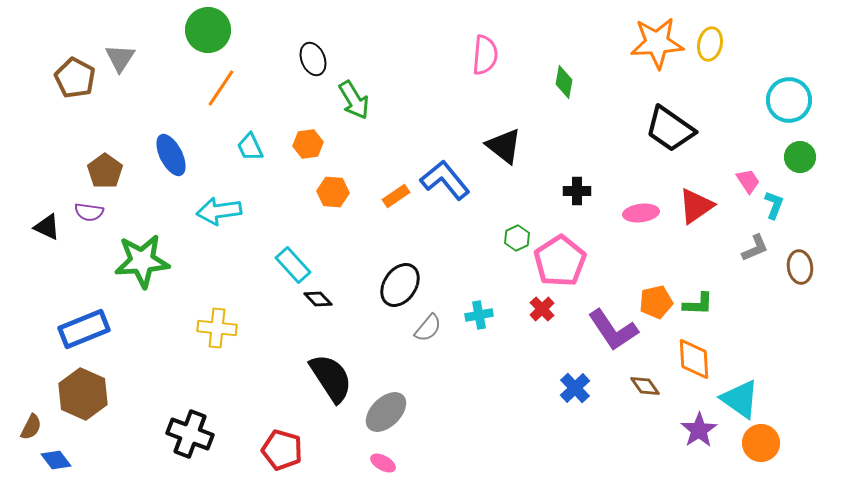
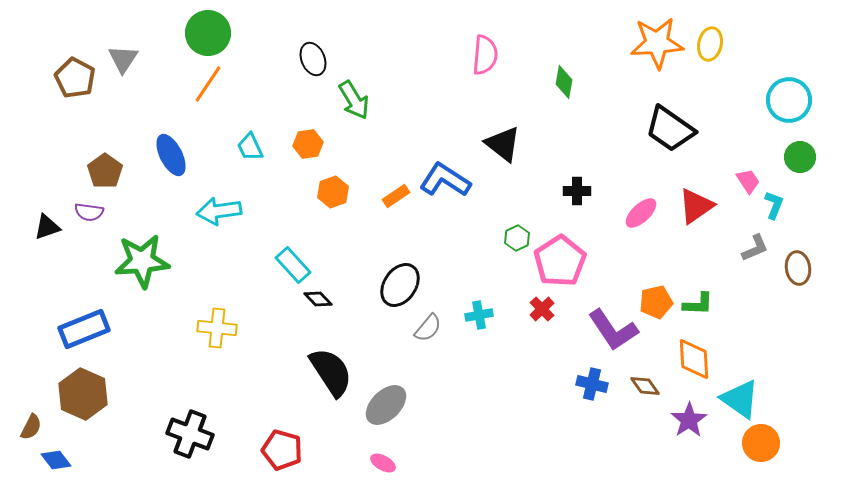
green circle at (208, 30): moved 3 px down
gray triangle at (120, 58): moved 3 px right, 1 px down
orange line at (221, 88): moved 13 px left, 4 px up
black triangle at (504, 146): moved 1 px left, 2 px up
blue L-shape at (445, 180): rotated 18 degrees counterclockwise
orange hexagon at (333, 192): rotated 24 degrees counterclockwise
pink ellipse at (641, 213): rotated 36 degrees counterclockwise
black triangle at (47, 227): rotated 44 degrees counterclockwise
brown ellipse at (800, 267): moved 2 px left, 1 px down
black semicircle at (331, 378): moved 6 px up
blue cross at (575, 388): moved 17 px right, 4 px up; rotated 32 degrees counterclockwise
gray ellipse at (386, 412): moved 7 px up
purple star at (699, 430): moved 10 px left, 10 px up
